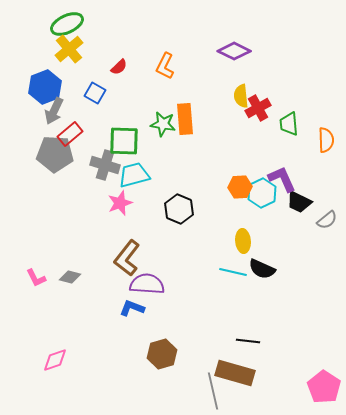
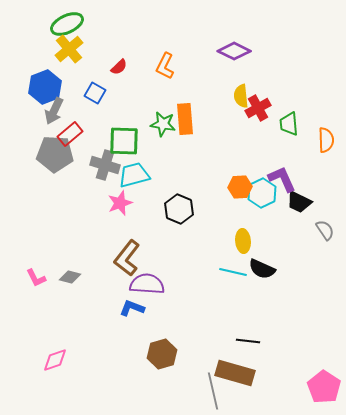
gray semicircle: moved 2 px left, 10 px down; rotated 85 degrees counterclockwise
